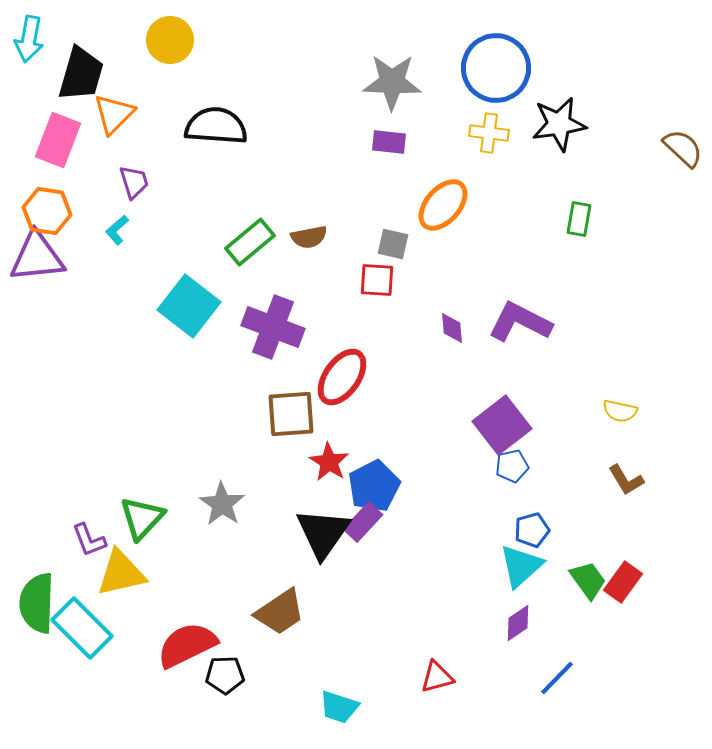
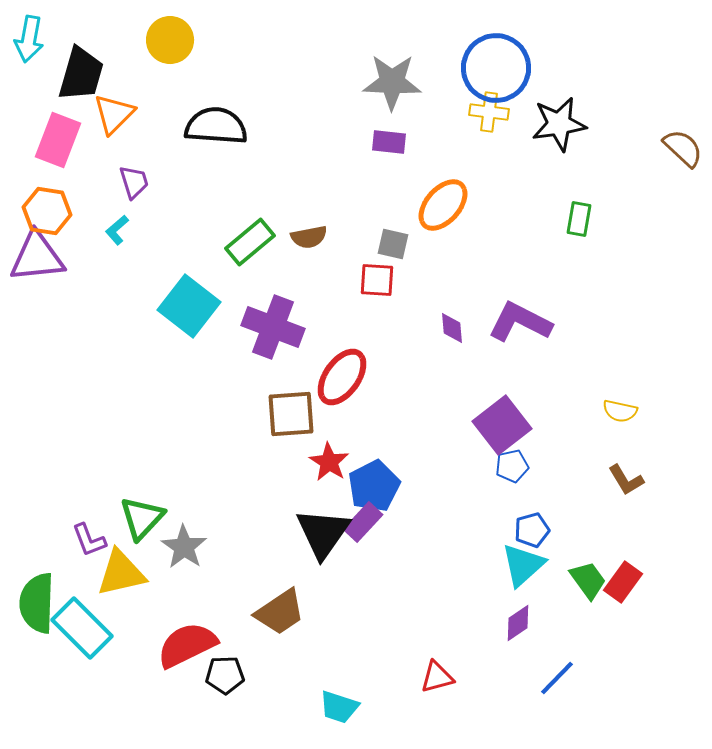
yellow cross at (489, 133): moved 21 px up
gray star at (222, 504): moved 38 px left, 43 px down
cyan triangle at (521, 566): moved 2 px right, 1 px up
